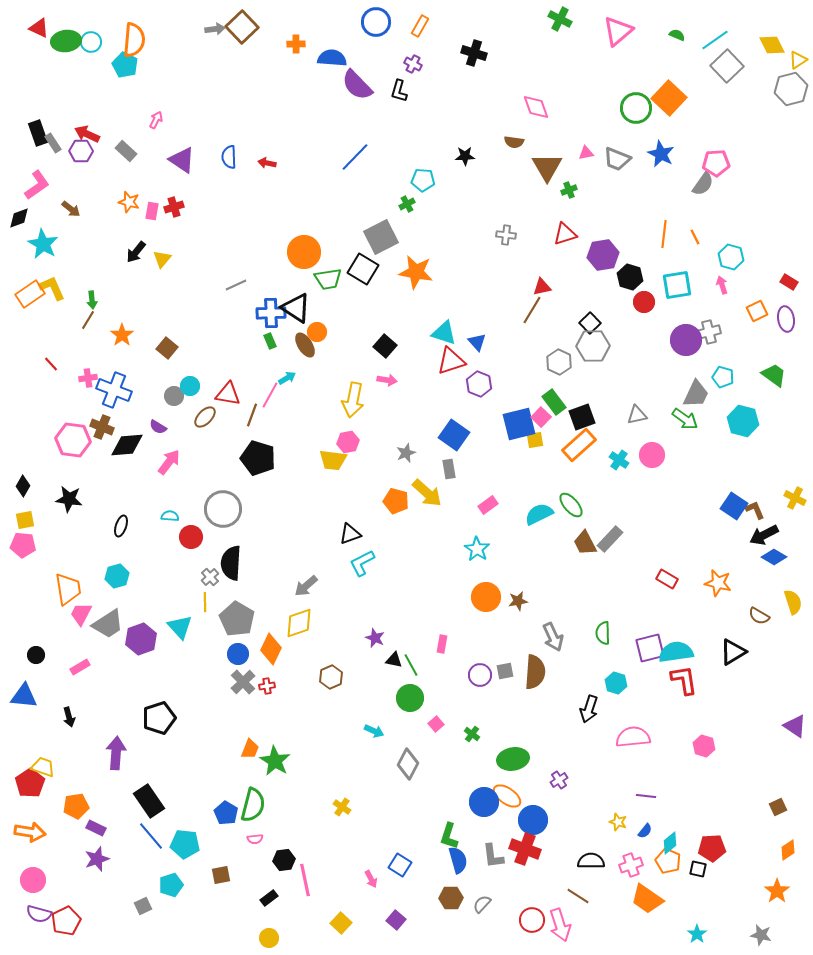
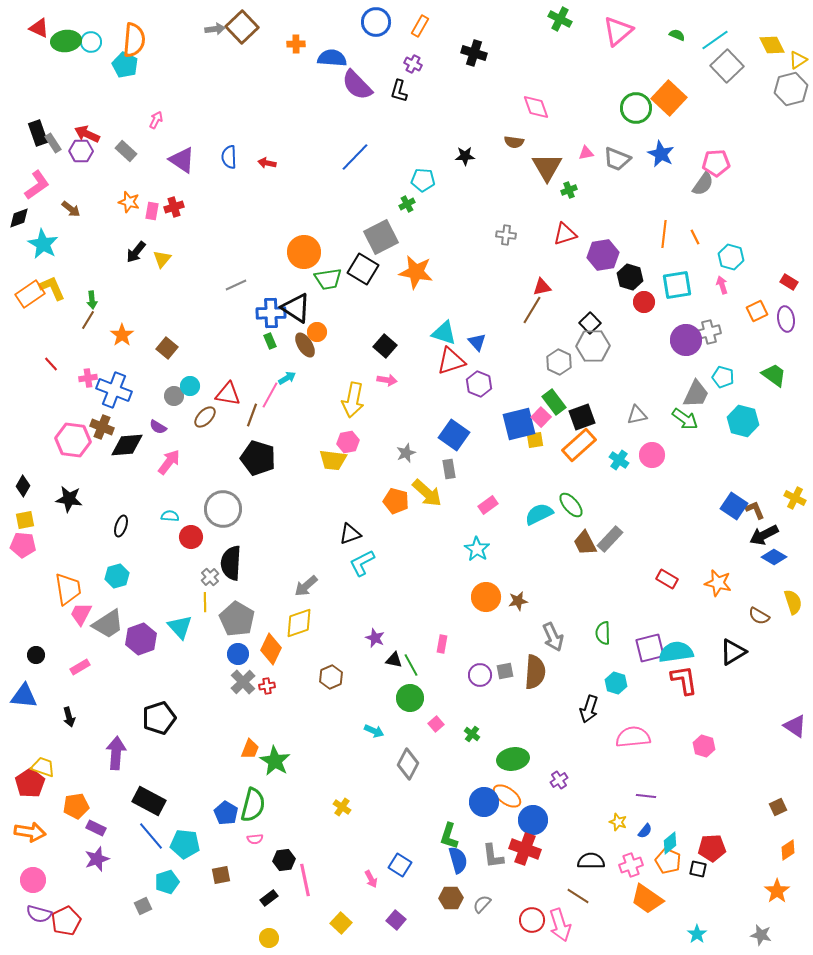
black rectangle at (149, 801): rotated 28 degrees counterclockwise
cyan pentagon at (171, 885): moved 4 px left, 3 px up
